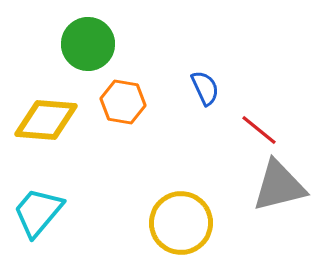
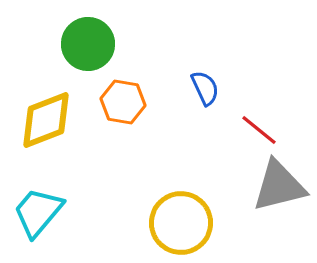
yellow diamond: rotated 26 degrees counterclockwise
